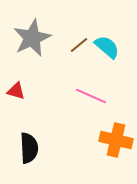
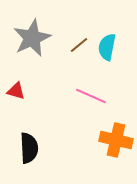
cyan semicircle: rotated 120 degrees counterclockwise
